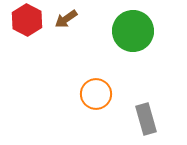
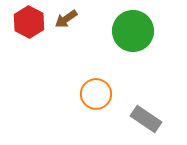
red hexagon: moved 2 px right, 2 px down
gray rectangle: rotated 40 degrees counterclockwise
